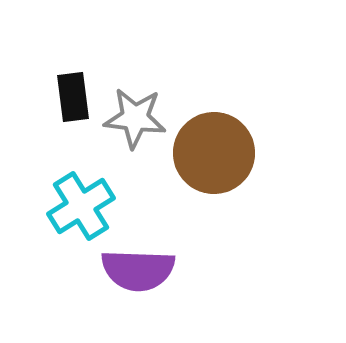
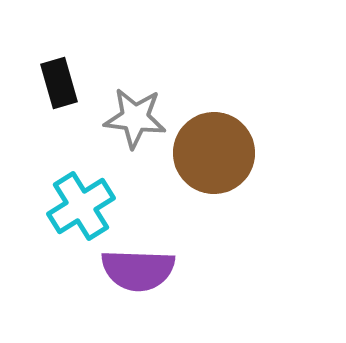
black rectangle: moved 14 px left, 14 px up; rotated 9 degrees counterclockwise
